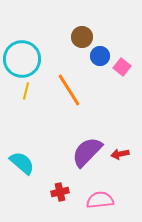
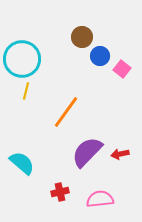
pink square: moved 2 px down
orange line: moved 3 px left, 22 px down; rotated 68 degrees clockwise
pink semicircle: moved 1 px up
